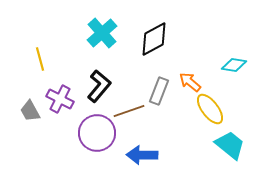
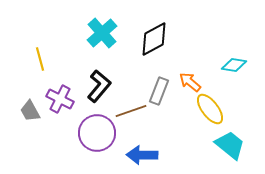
brown line: moved 2 px right
